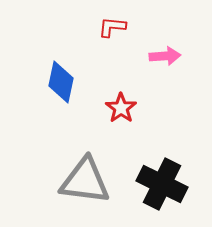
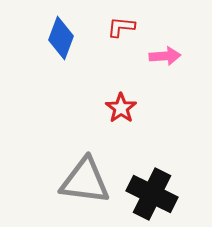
red L-shape: moved 9 px right
blue diamond: moved 44 px up; rotated 9 degrees clockwise
black cross: moved 10 px left, 10 px down
